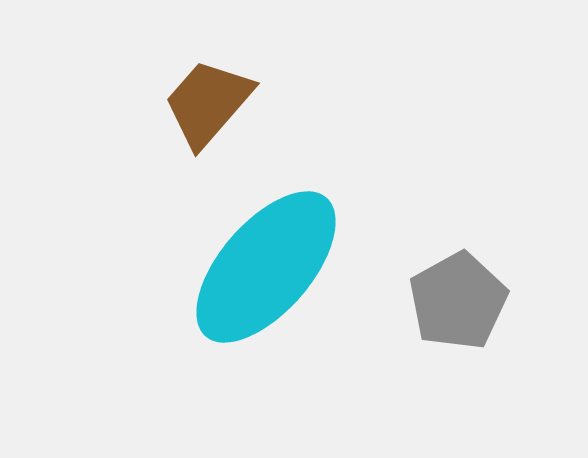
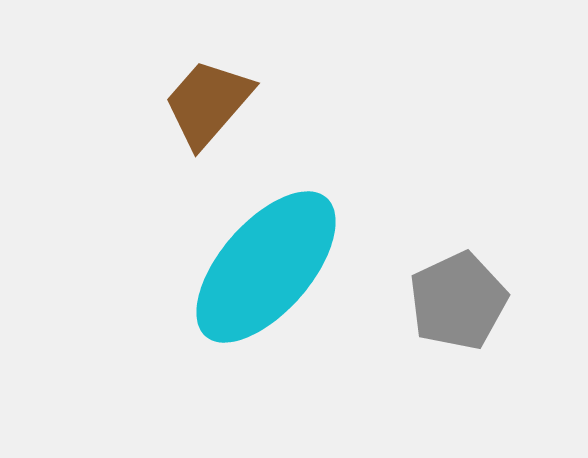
gray pentagon: rotated 4 degrees clockwise
